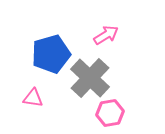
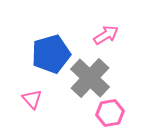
pink triangle: moved 1 px left, 1 px down; rotated 40 degrees clockwise
